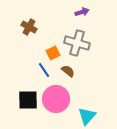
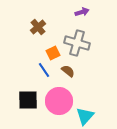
brown cross: moved 9 px right; rotated 21 degrees clockwise
pink circle: moved 3 px right, 2 px down
cyan triangle: moved 2 px left
